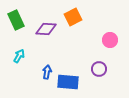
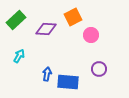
green rectangle: rotated 72 degrees clockwise
pink circle: moved 19 px left, 5 px up
blue arrow: moved 2 px down
